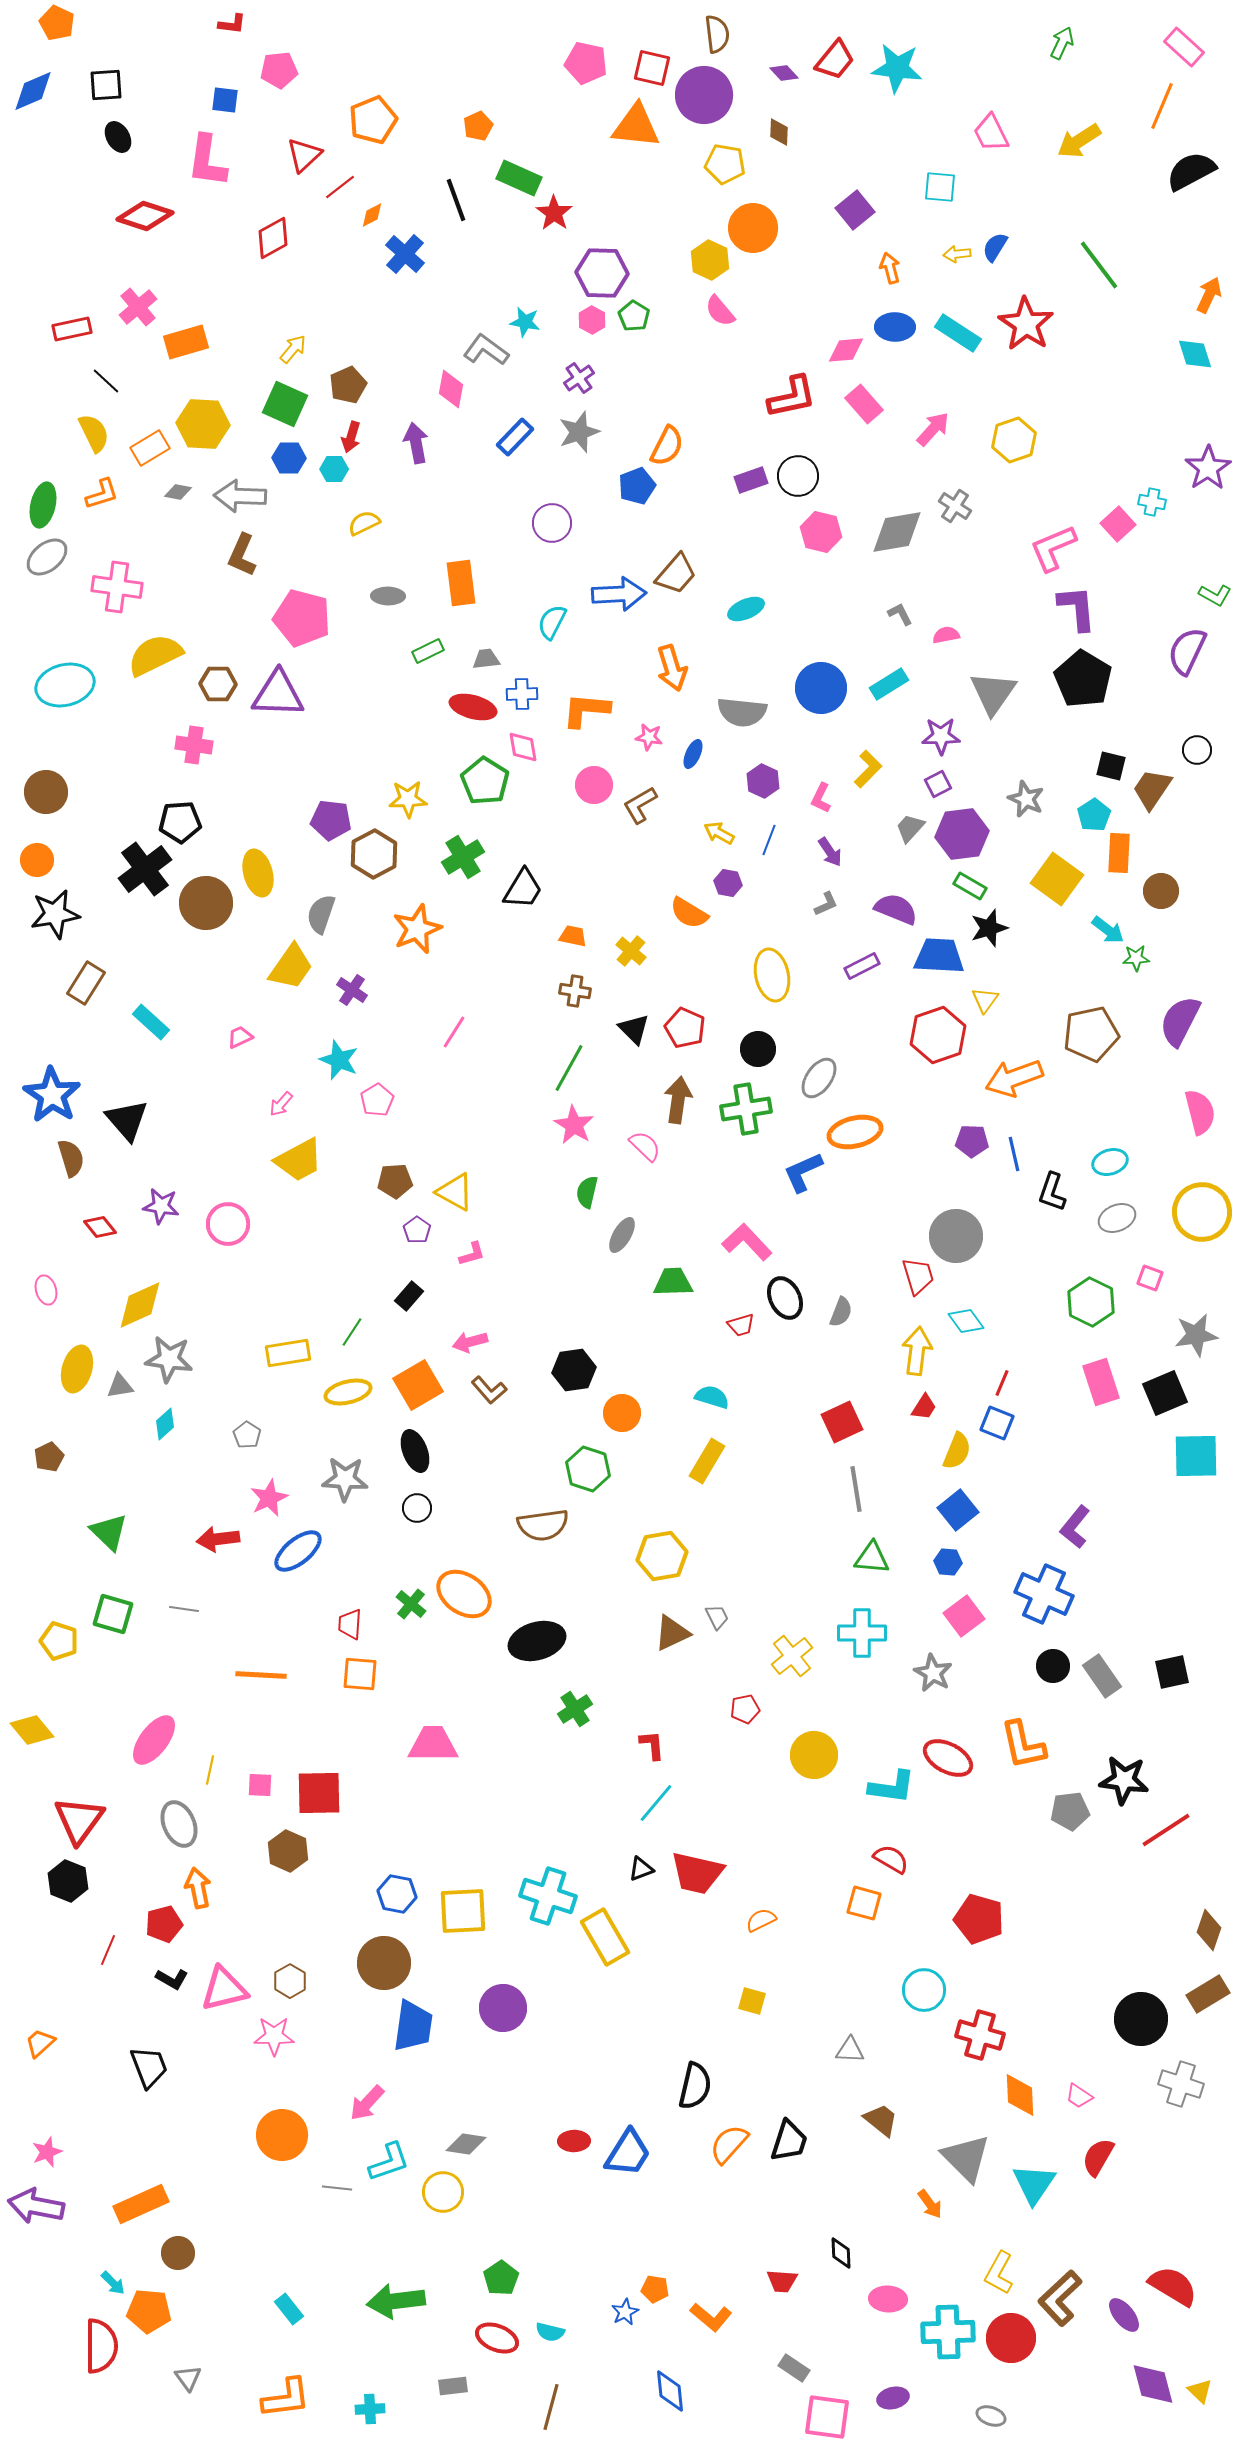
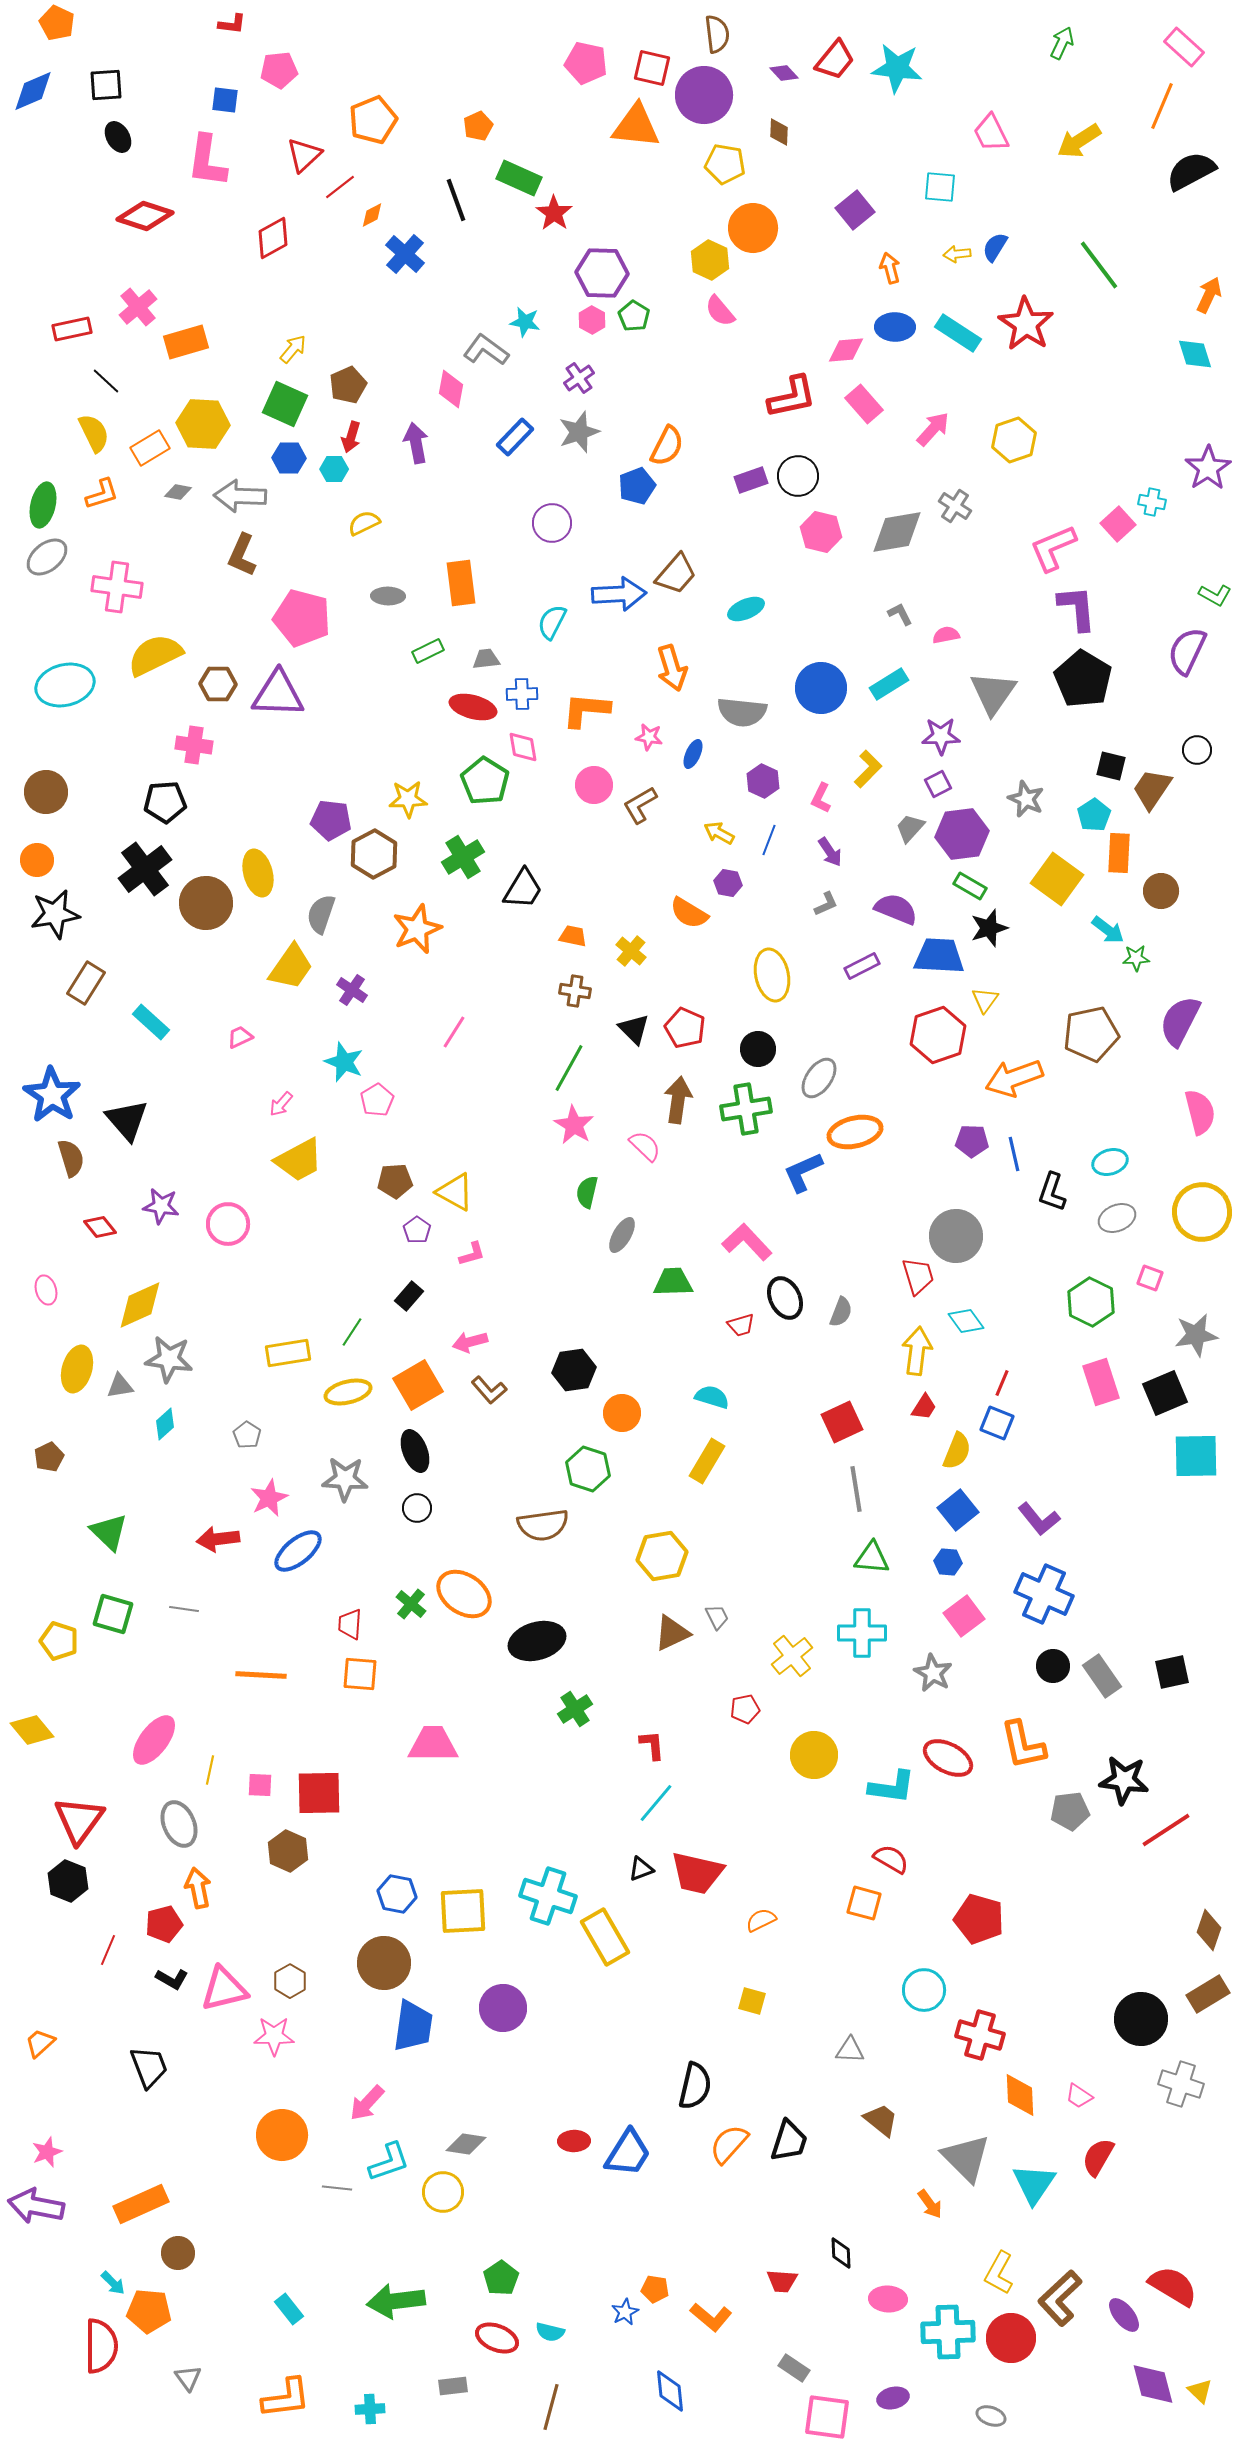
black pentagon at (180, 822): moved 15 px left, 20 px up
cyan star at (339, 1060): moved 5 px right, 2 px down
purple L-shape at (1075, 1527): moved 36 px left, 8 px up; rotated 78 degrees counterclockwise
